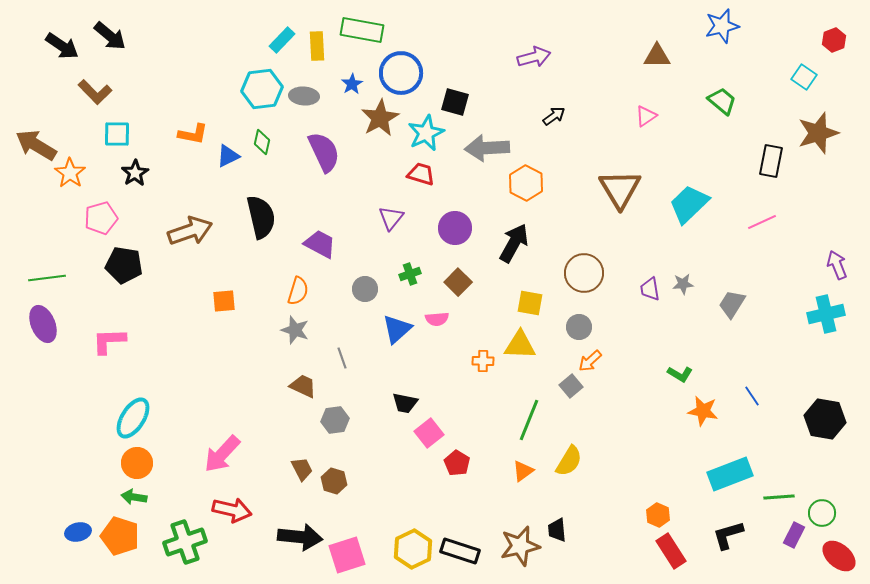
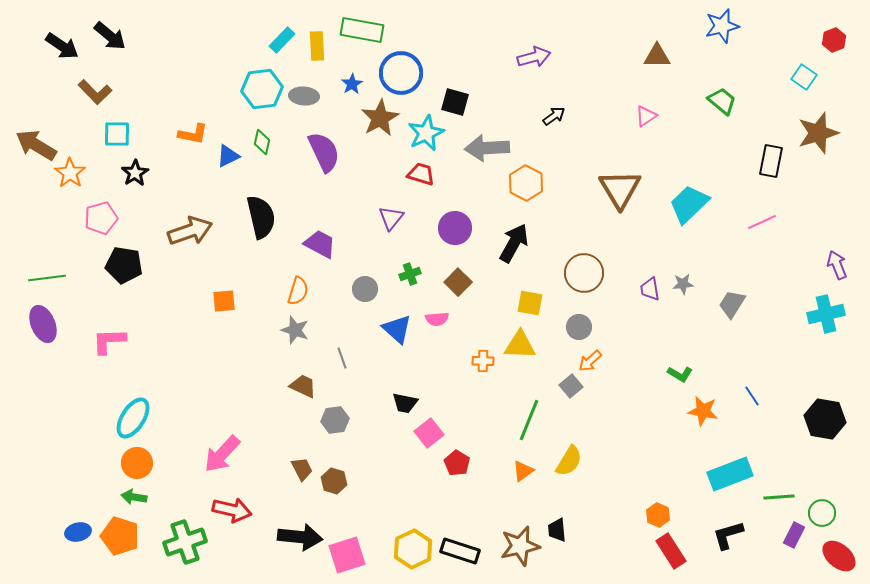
blue triangle at (397, 329): rotated 36 degrees counterclockwise
